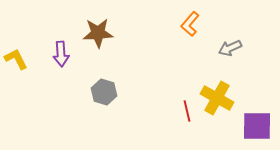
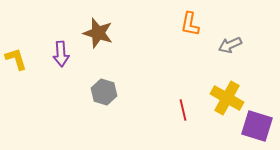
orange L-shape: rotated 30 degrees counterclockwise
brown star: rotated 20 degrees clockwise
gray arrow: moved 3 px up
yellow L-shape: rotated 10 degrees clockwise
yellow cross: moved 10 px right
red line: moved 4 px left, 1 px up
purple square: rotated 16 degrees clockwise
